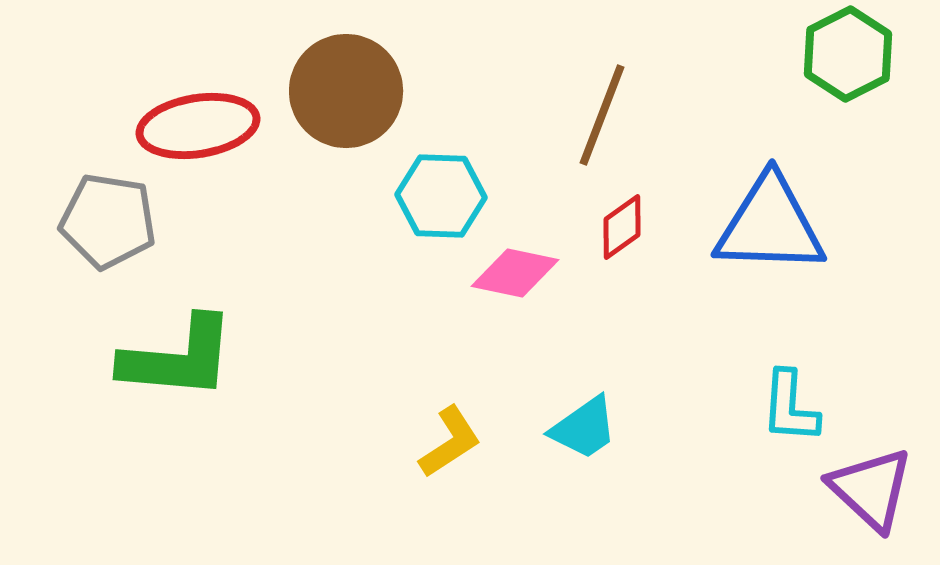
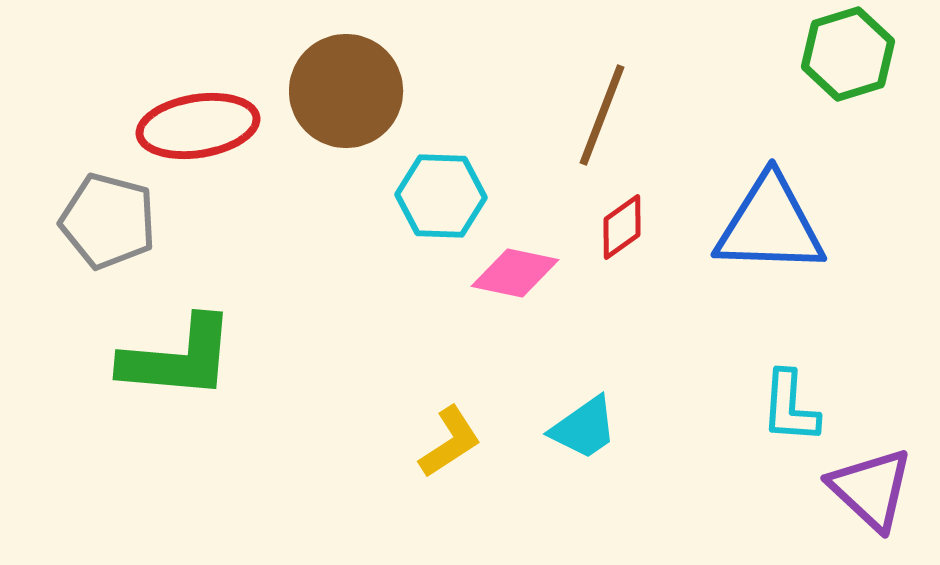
green hexagon: rotated 10 degrees clockwise
gray pentagon: rotated 6 degrees clockwise
